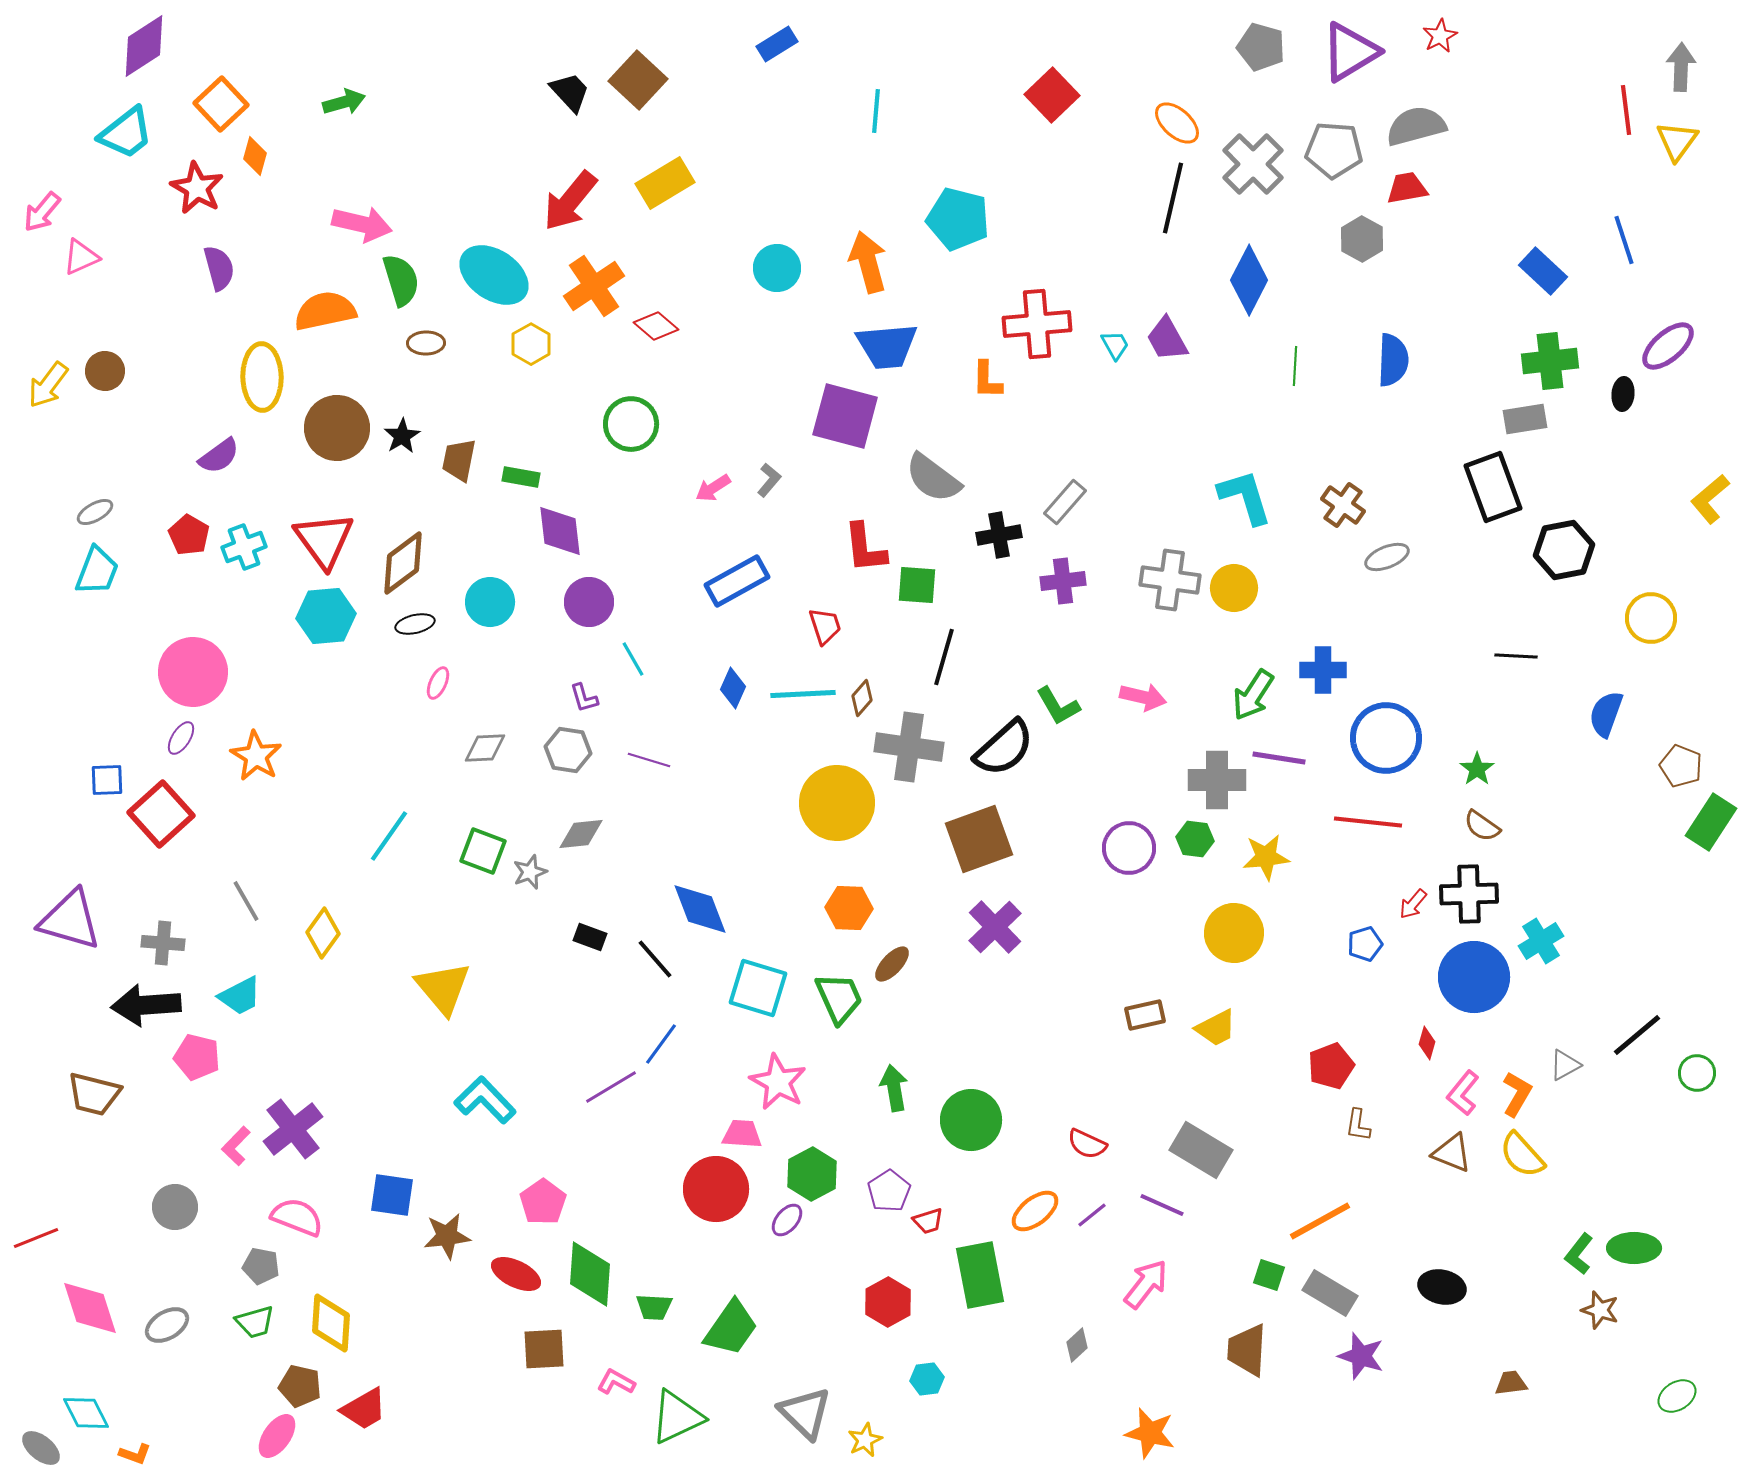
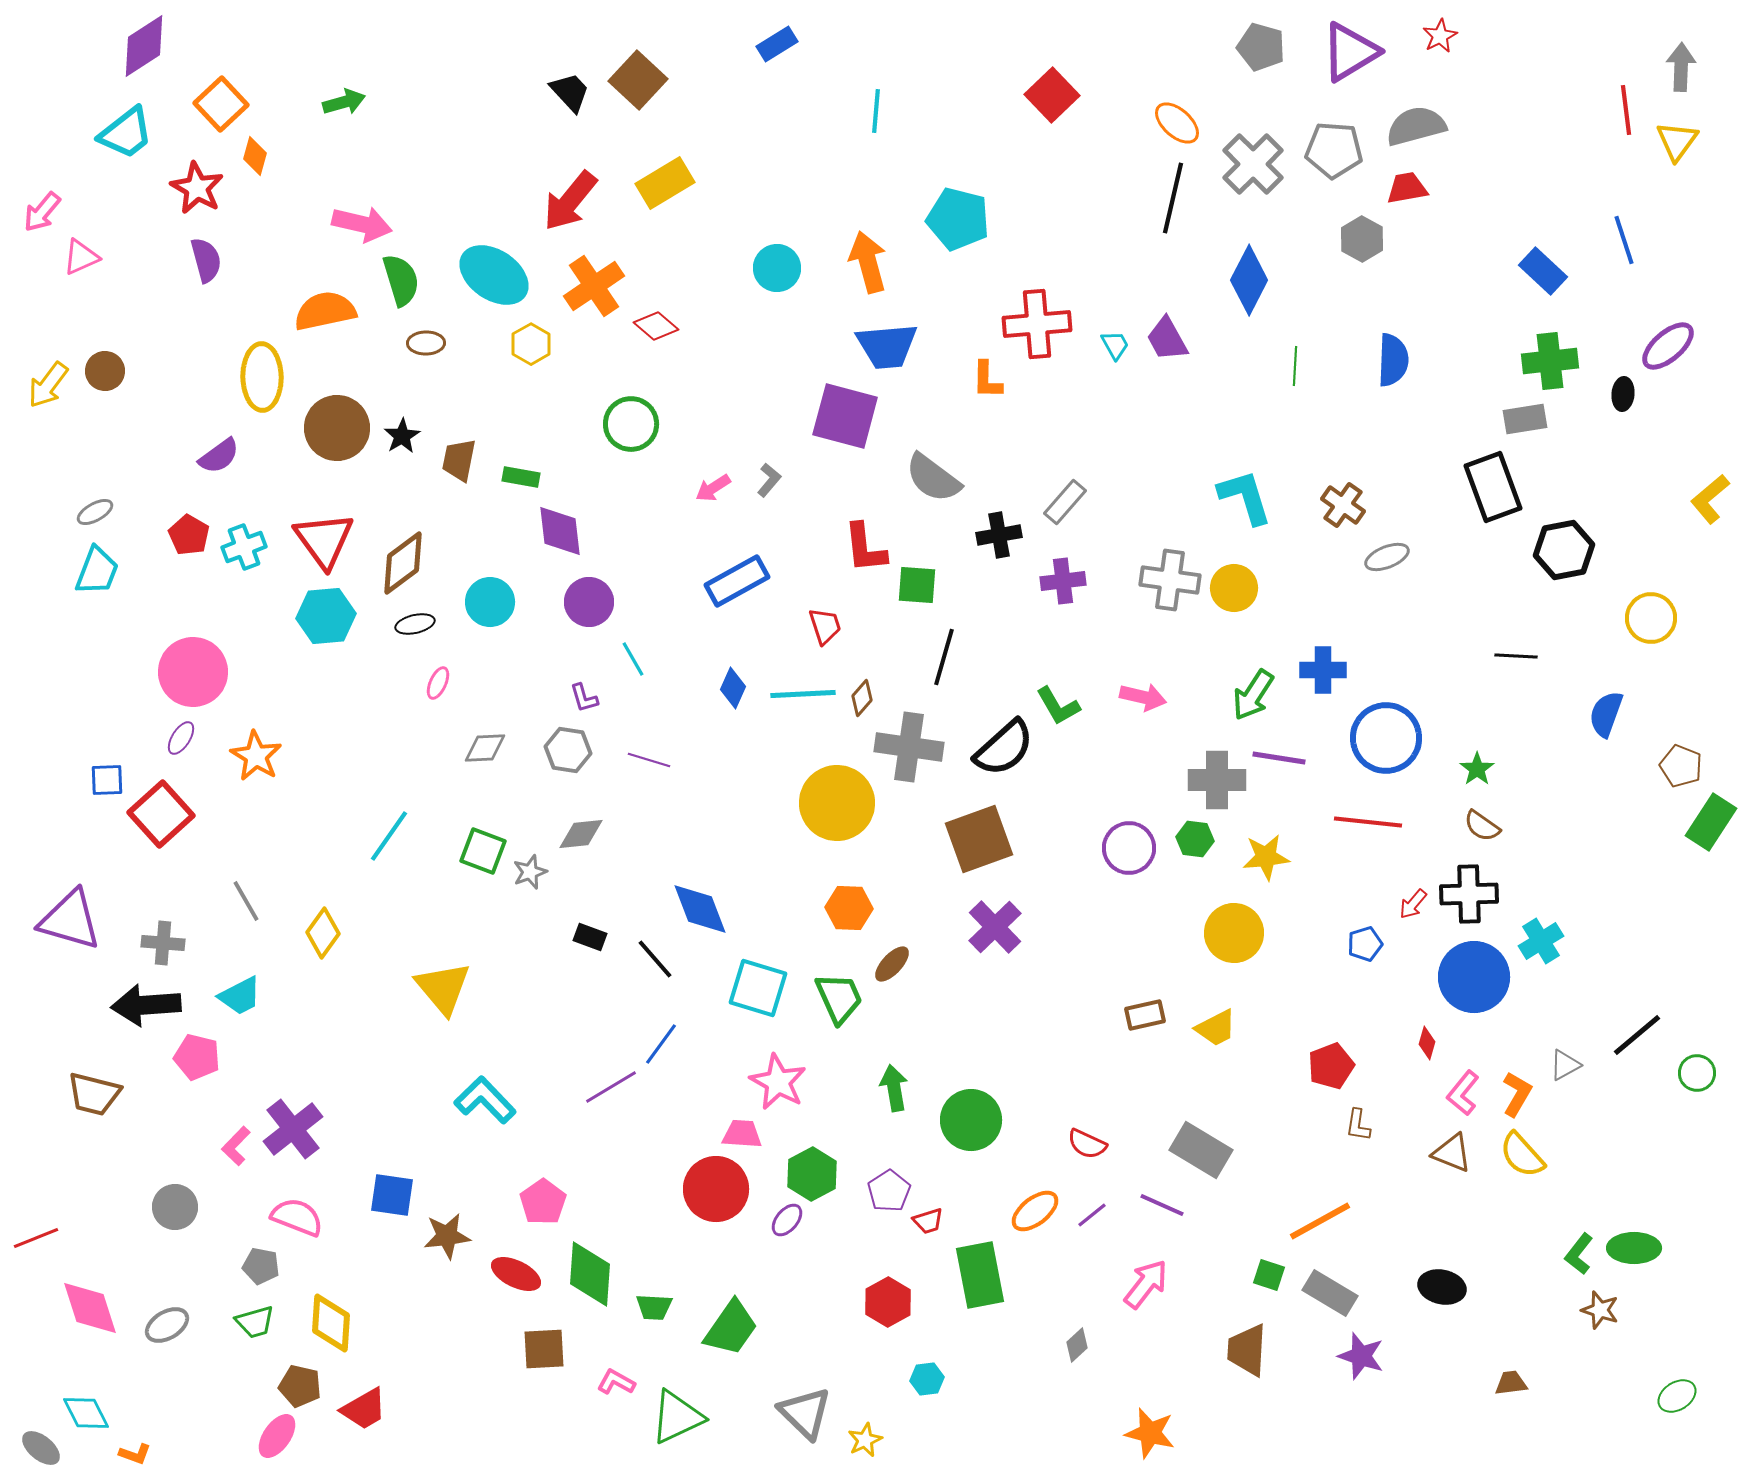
purple semicircle at (219, 268): moved 13 px left, 8 px up
